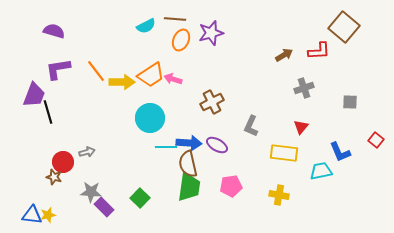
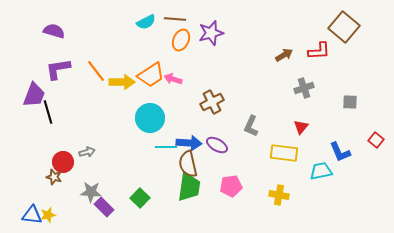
cyan semicircle: moved 4 px up
